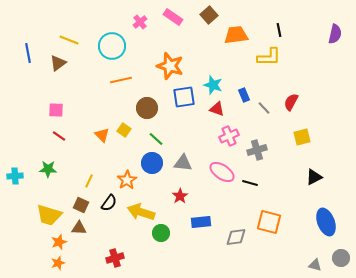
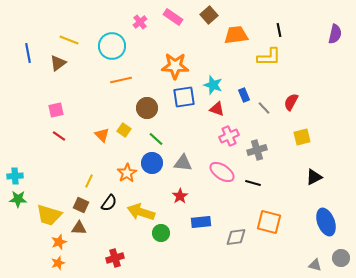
orange star at (170, 66): moved 5 px right; rotated 16 degrees counterclockwise
pink square at (56, 110): rotated 14 degrees counterclockwise
green star at (48, 169): moved 30 px left, 30 px down
orange star at (127, 180): moved 7 px up
black line at (250, 183): moved 3 px right
